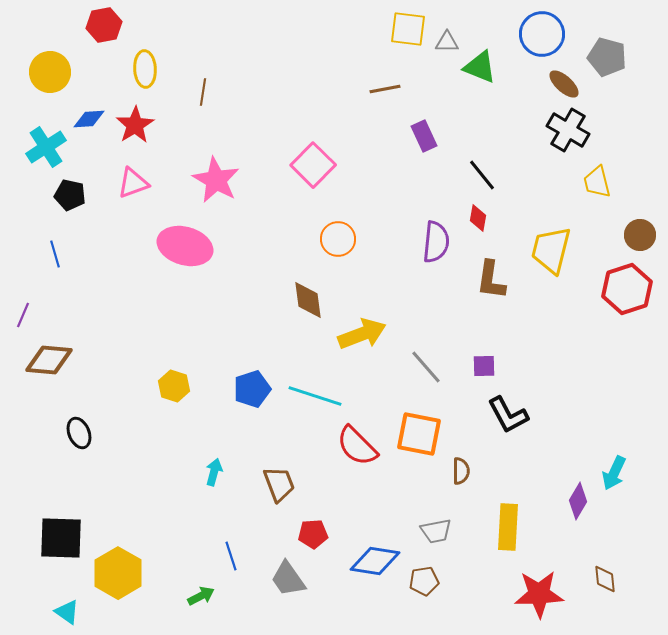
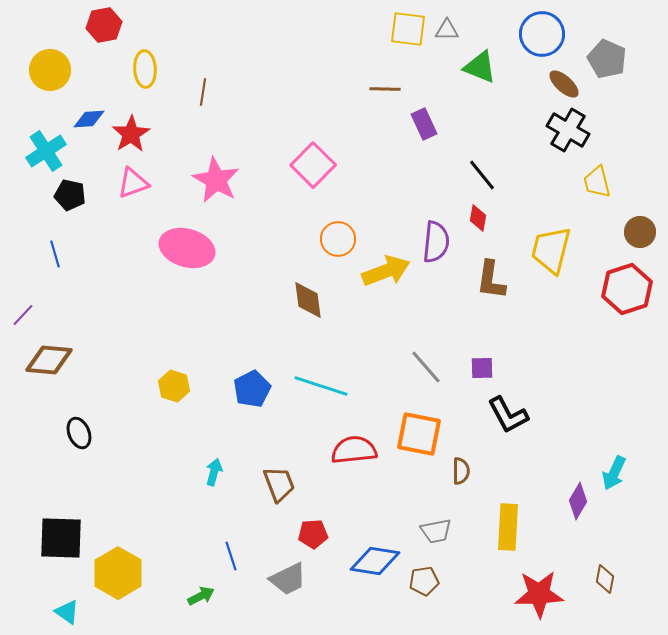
gray triangle at (447, 42): moved 12 px up
gray pentagon at (607, 57): moved 2 px down; rotated 9 degrees clockwise
yellow circle at (50, 72): moved 2 px up
brown line at (385, 89): rotated 12 degrees clockwise
red star at (135, 125): moved 4 px left, 9 px down
purple rectangle at (424, 136): moved 12 px up
cyan cross at (46, 147): moved 4 px down
brown circle at (640, 235): moved 3 px up
pink ellipse at (185, 246): moved 2 px right, 2 px down
purple line at (23, 315): rotated 20 degrees clockwise
yellow arrow at (362, 334): moved 24 px right, 63 px up
purple square at (484, 366): moved 2 px left, 2 px down
blue pentagon at (252, 389): rotated 9 degrees counterclockwise
cyan line at (315, 396): moved 6 px right, 10 px up
red semicircle at (357, 446): moved 3 px left, 4 px down; rotated 129 degrees clockwise
gray trapezoid at (288, 579): rotated 81 degrees counterclockwise
brown diamond at (605, 579): rotated 16 degrees clockwise
